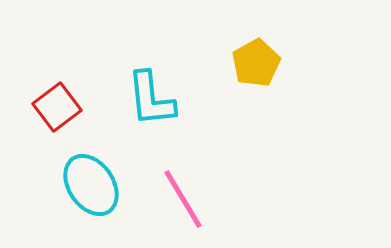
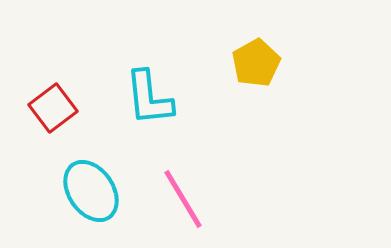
cyan L-shape: moved 2 px left, 1 px up
red square: moved 4 px left, 1 px down
cyan ellipse: moved 6 px down
